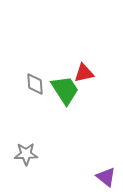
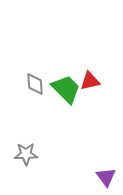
red triangle: moved 6 px right, 8 px down
green trapezoid: moved 1 px right, 1 px up; rotated 12 degrees counterclockwise
purple triangle: rotated 15 degrees clockwise
